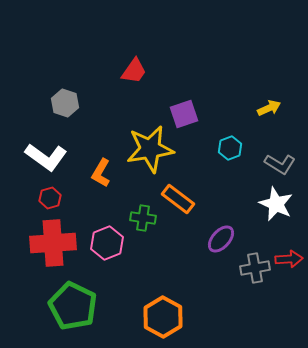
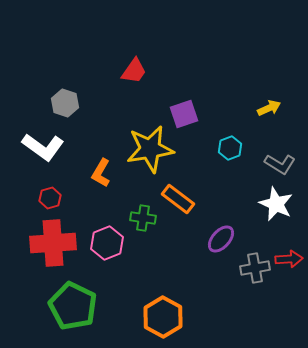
white L-shape: moved 3 px left, 10 px up
